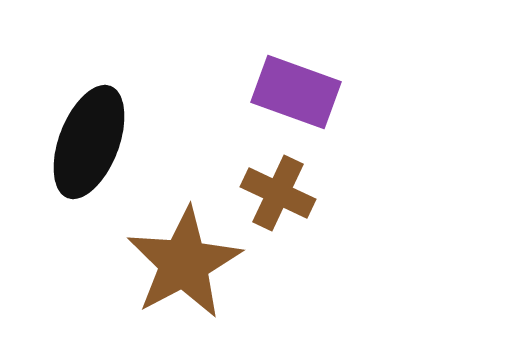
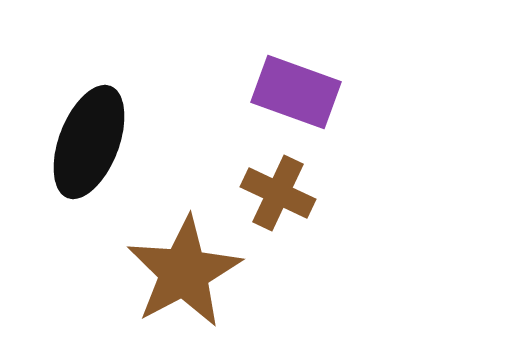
brown star: moved 9 px down
